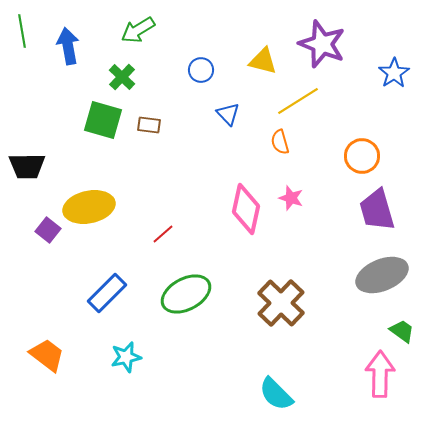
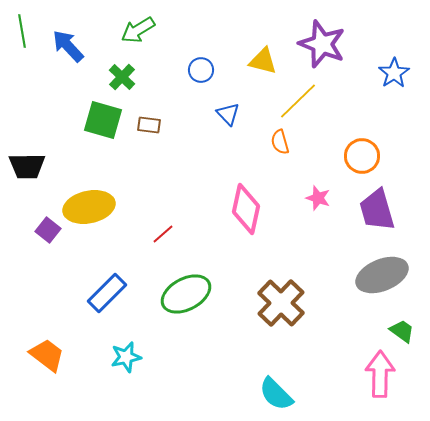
blue arrow: rotated 33 degrees counterclockwise
yellow line: rotated 12 degrees counterclockwise
pink star: moved 27 px right
